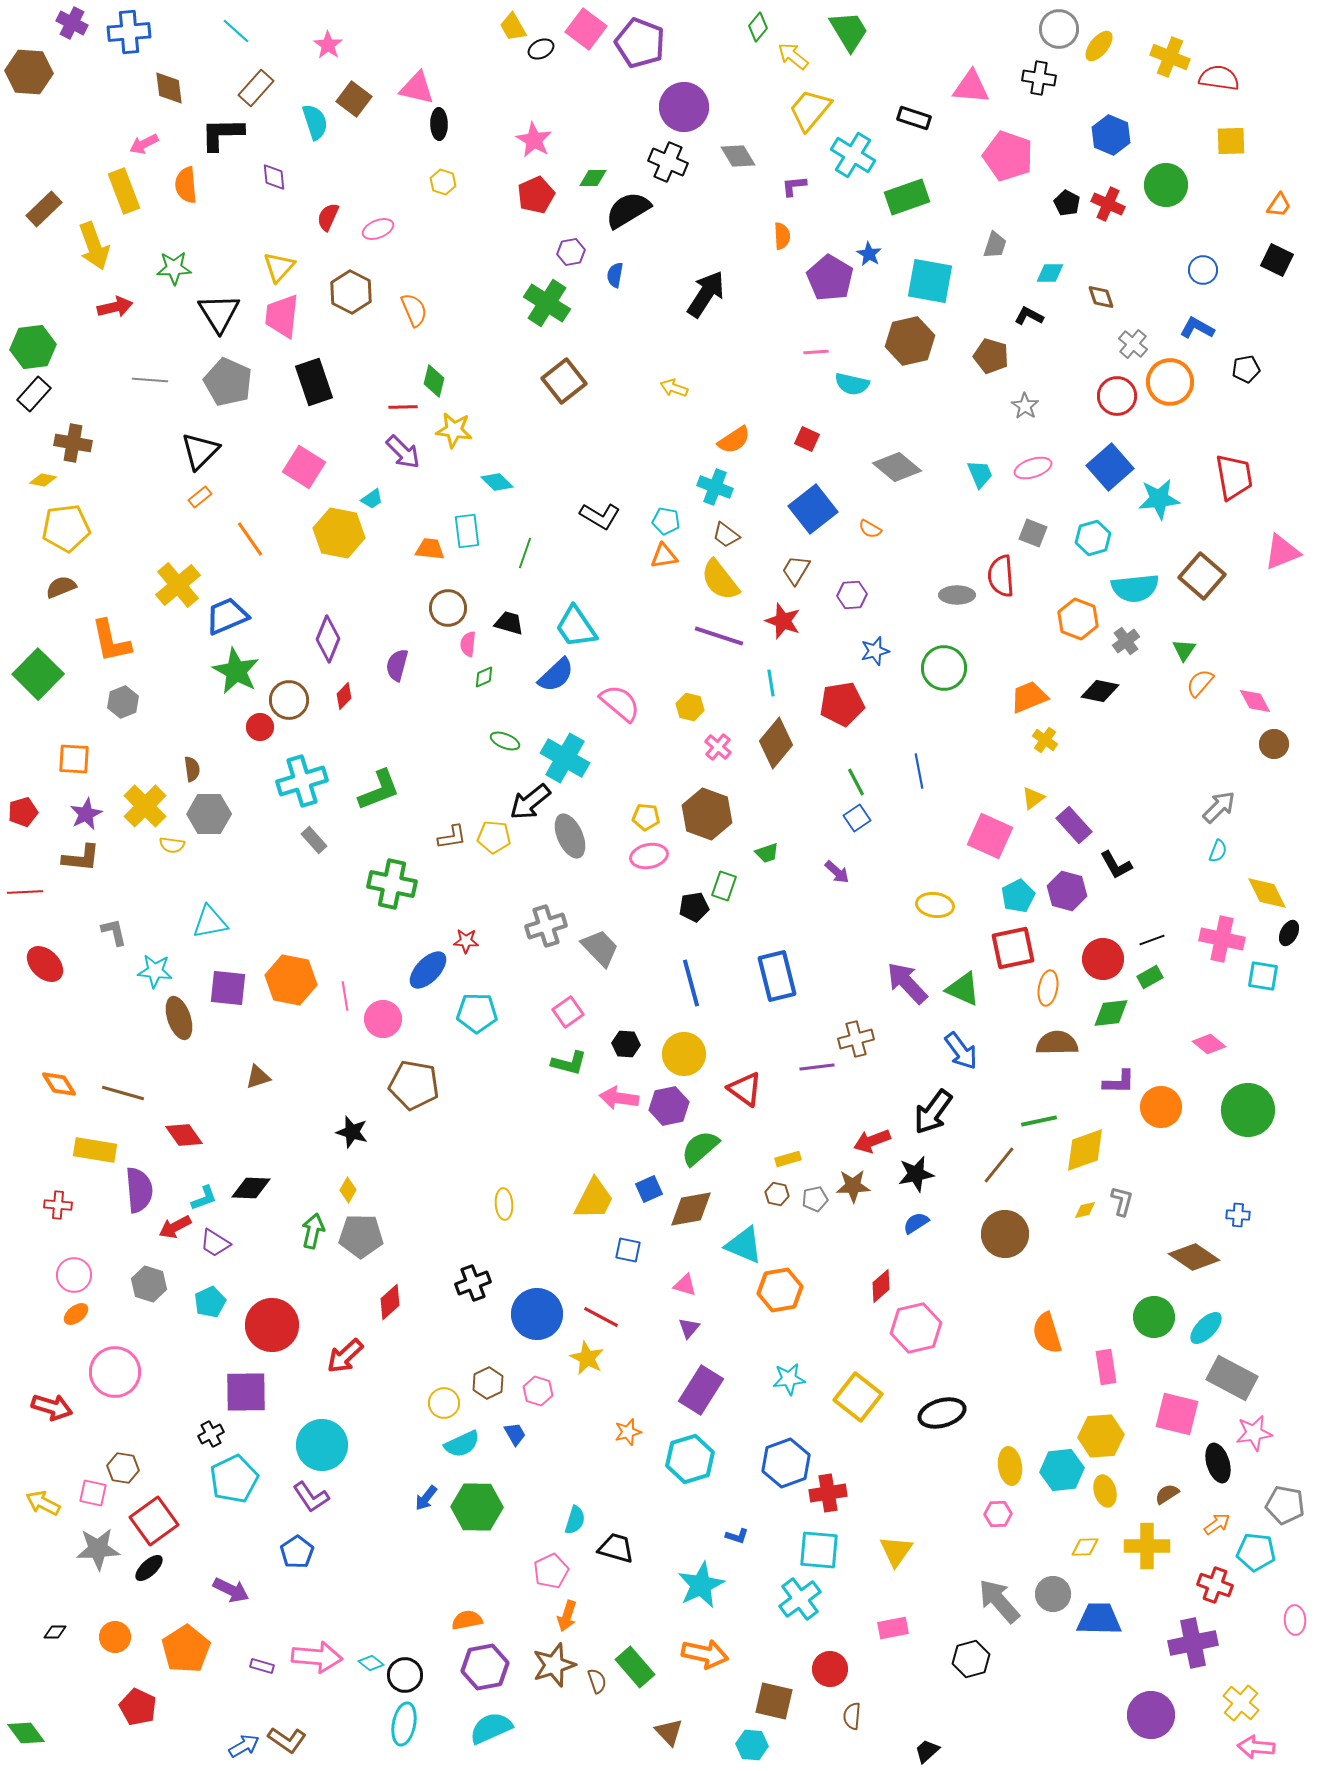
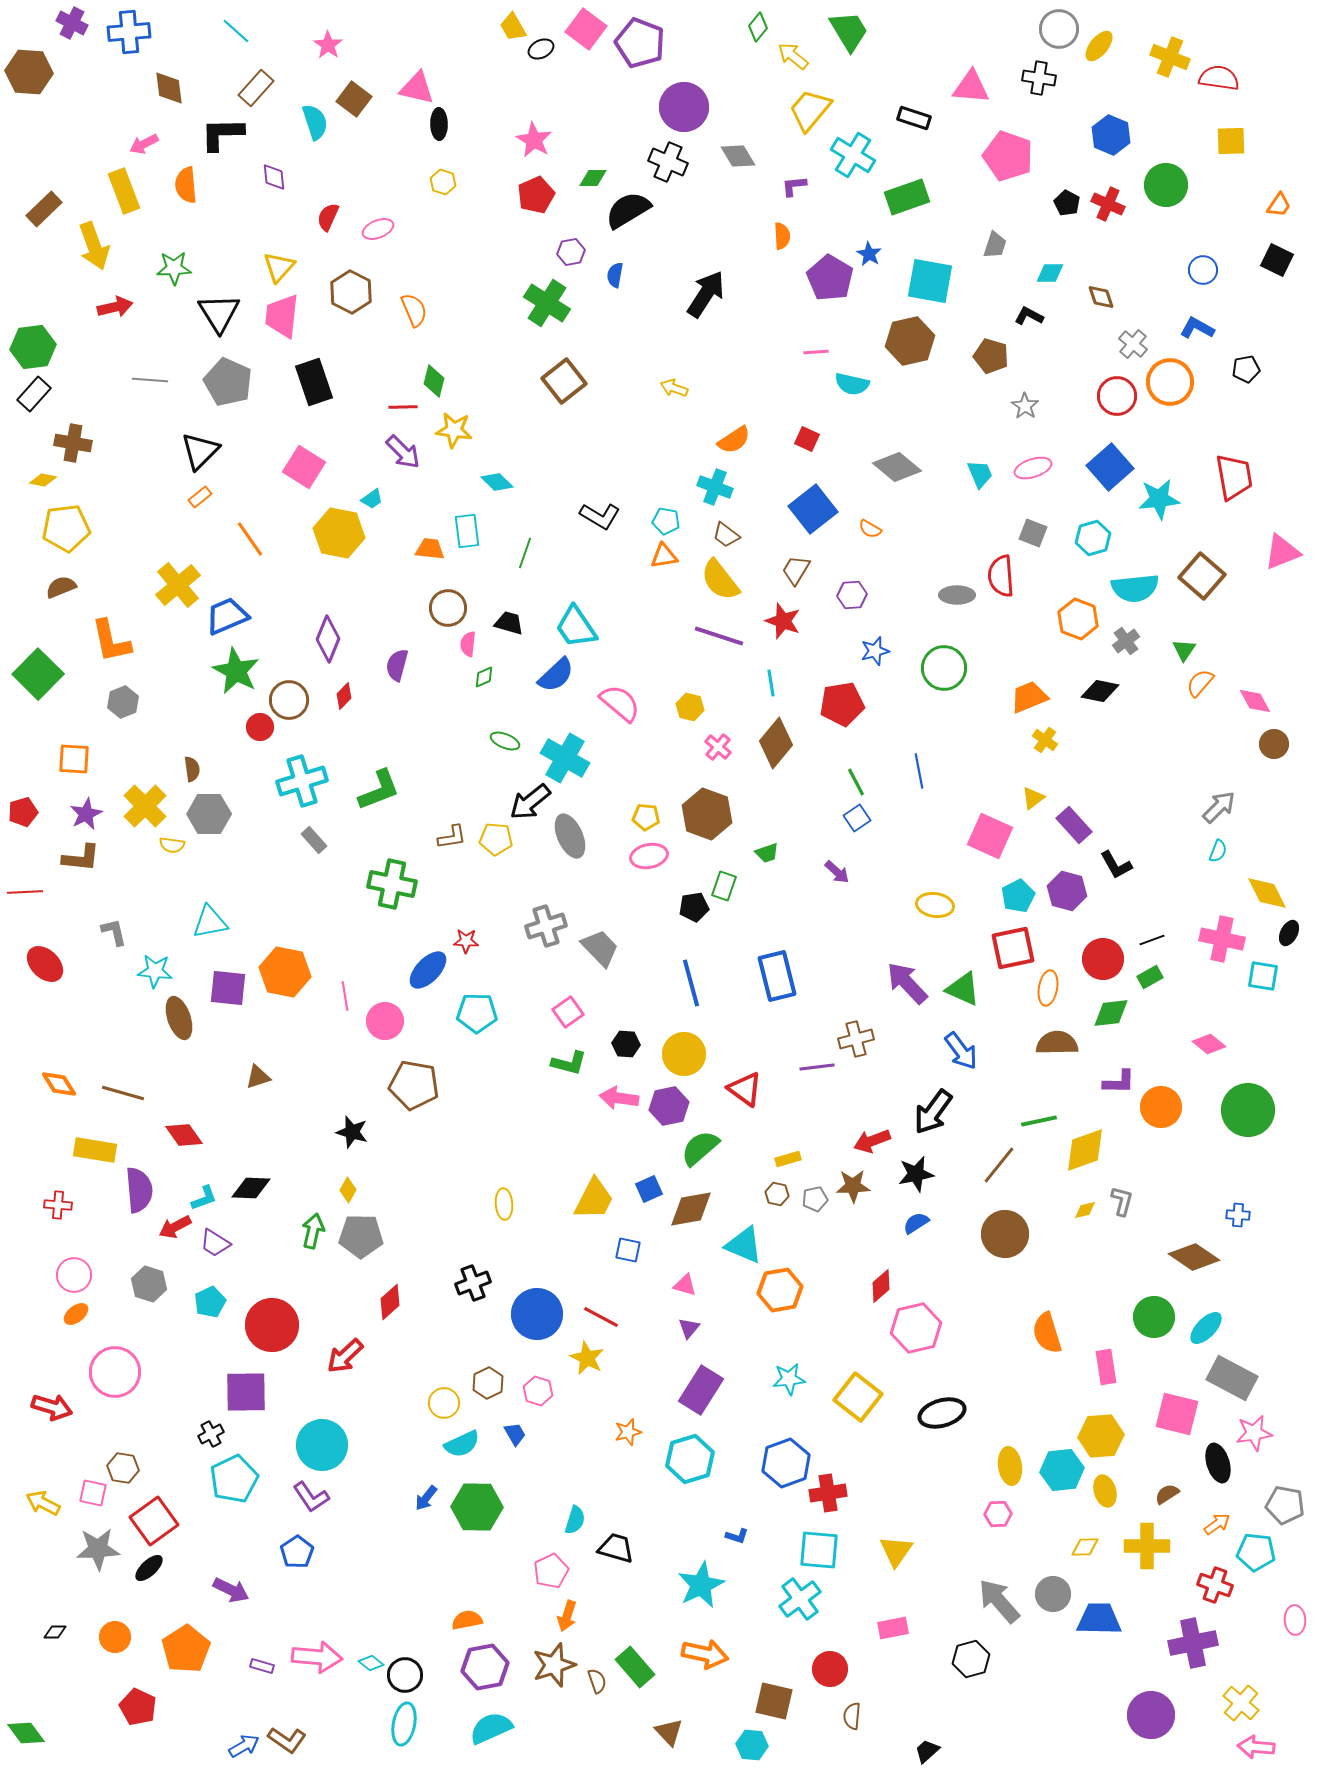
yellow pentagon at (494, 837): moved 2 px right, 2 px down
orange hexagon at (291, 980): moved 6 px left, 8 px up
pink circle at (383, 1019): moved 2 px right, 2 px down
